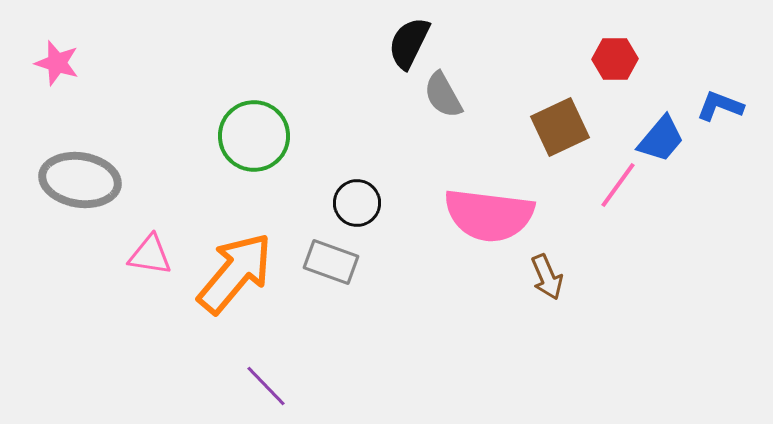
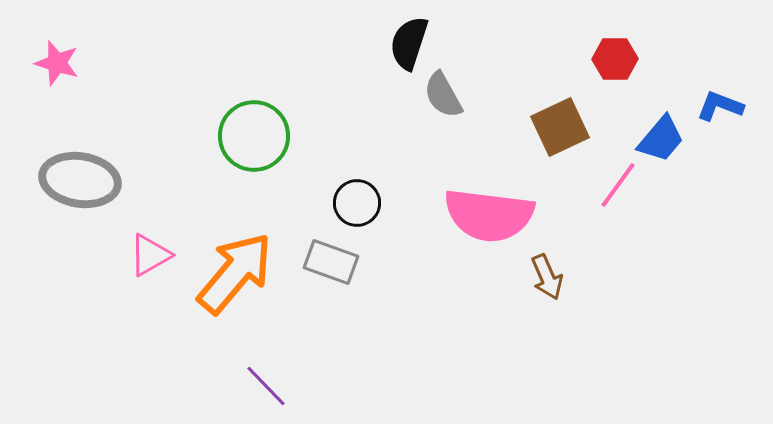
black semicircle: rotated 8 degrees counterclockwise
pink triangle: rotated 39 degrees counterclockwise
